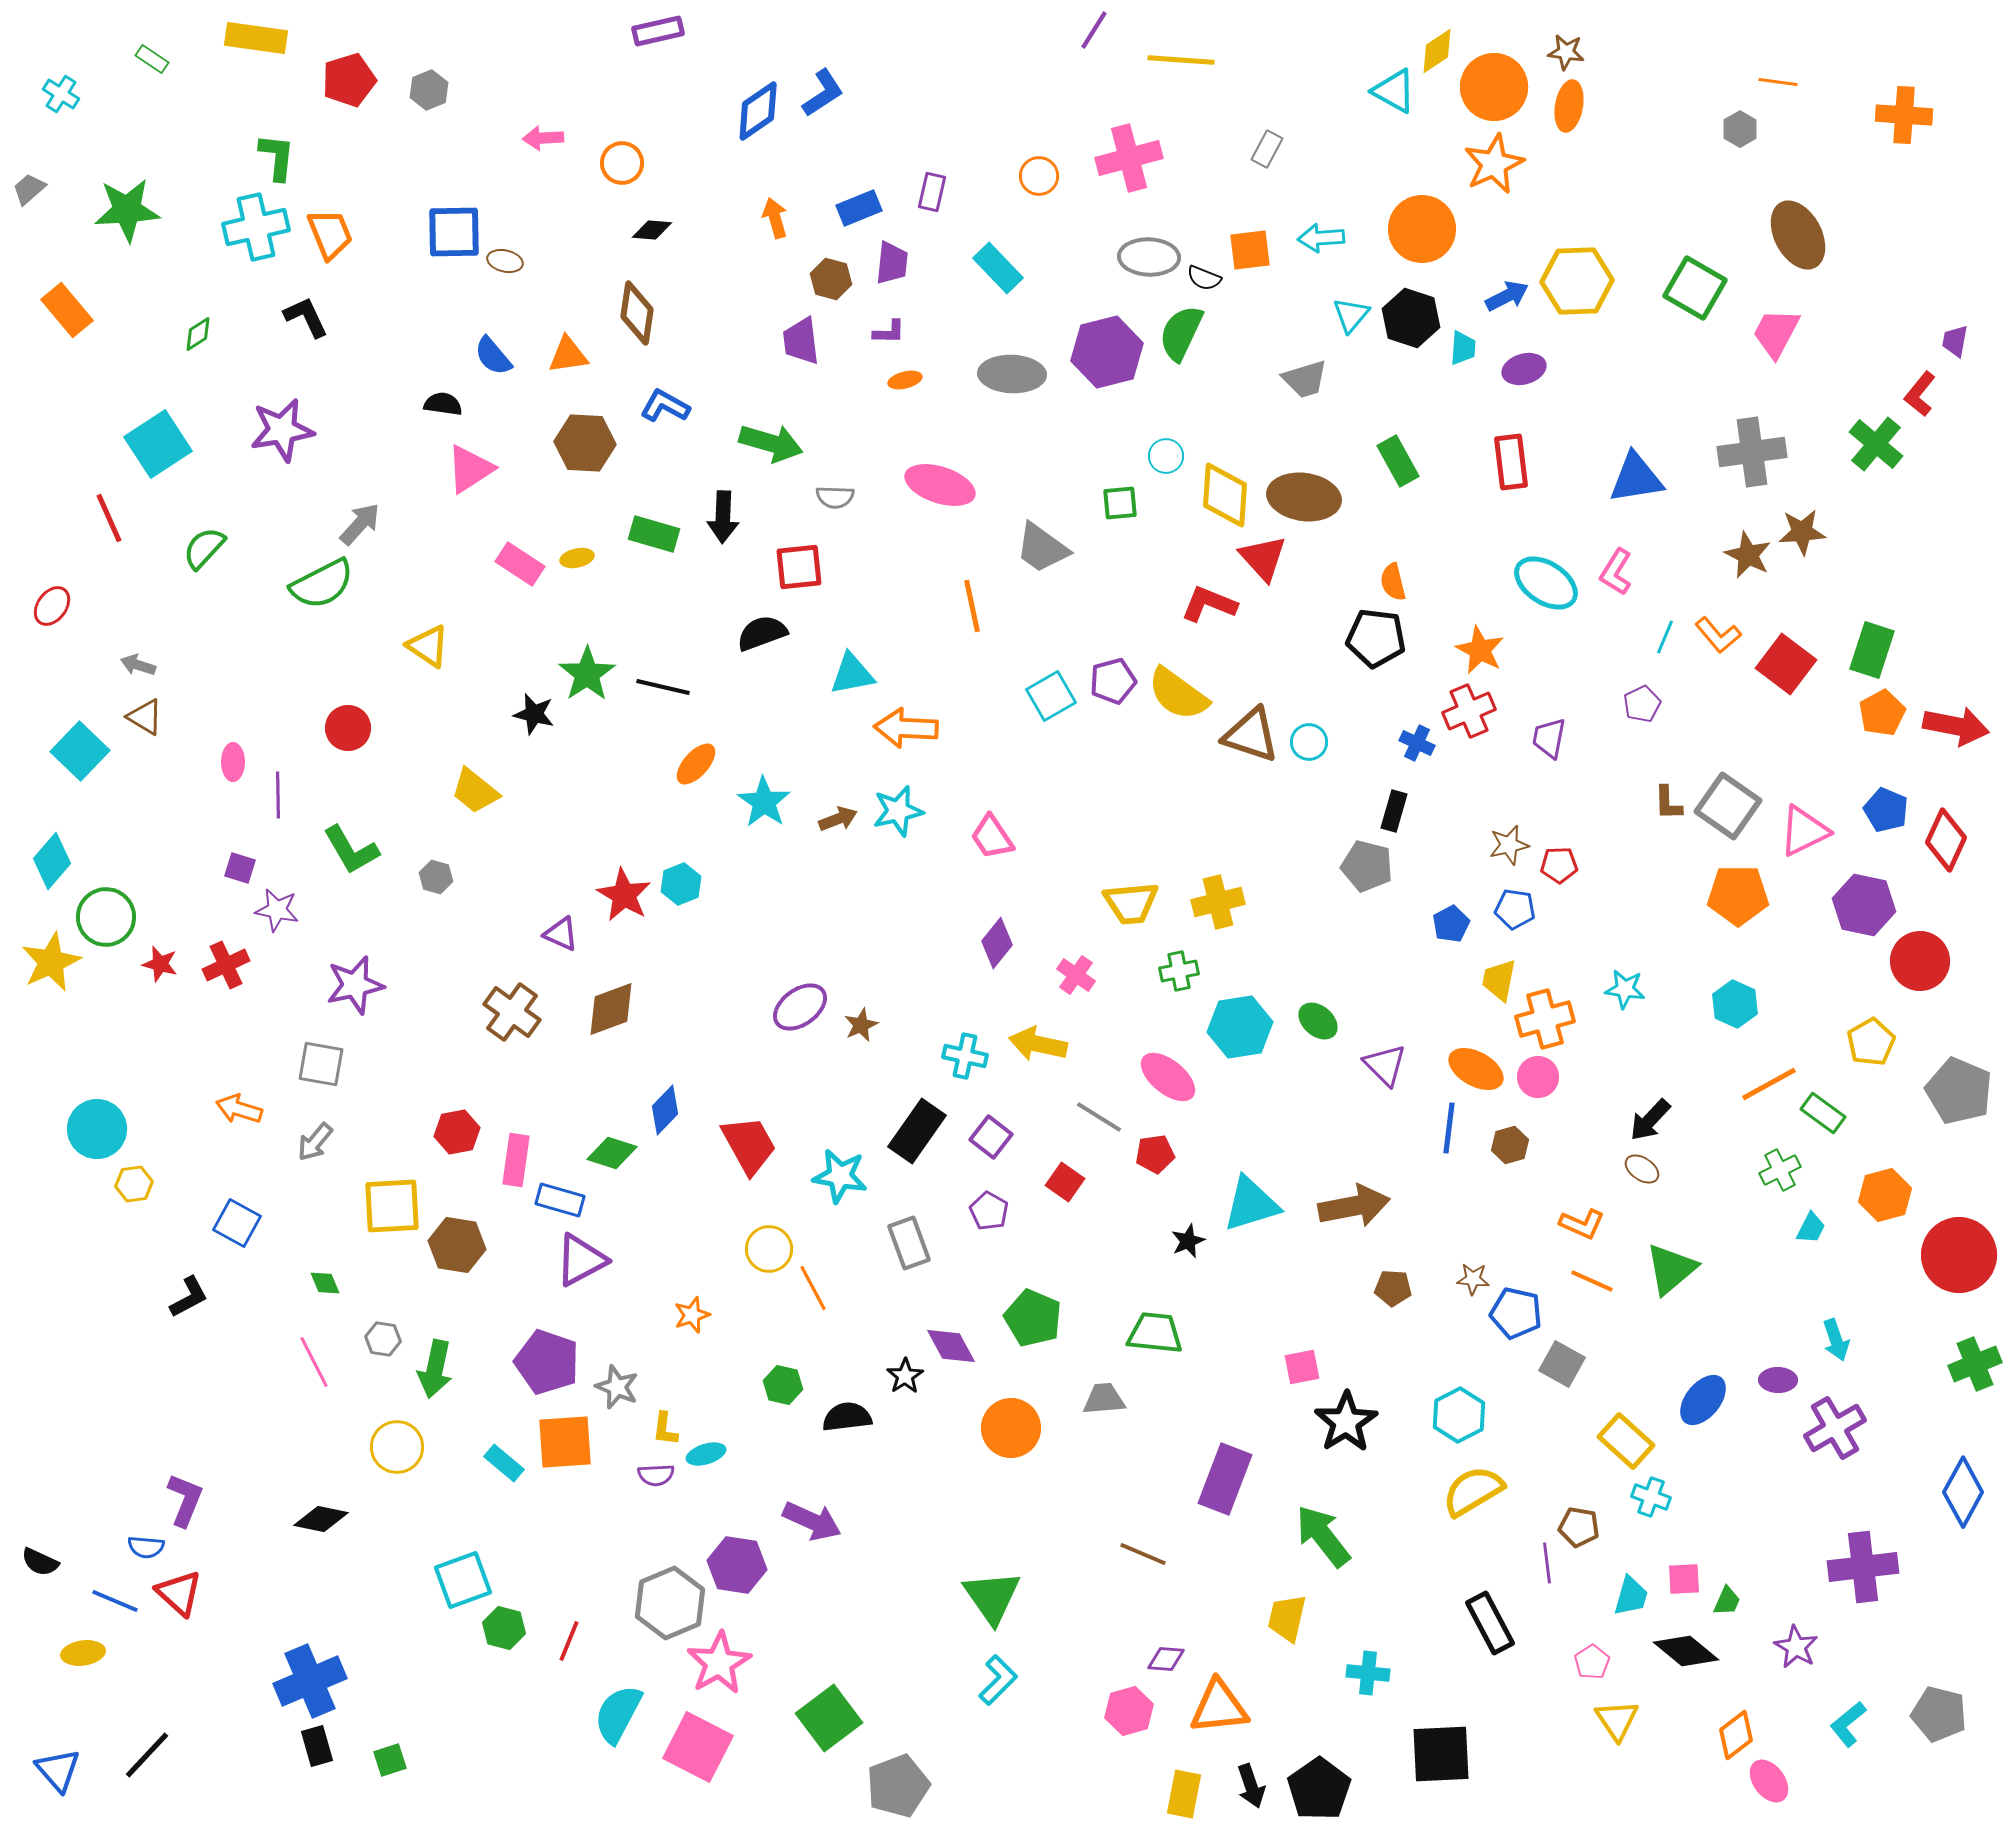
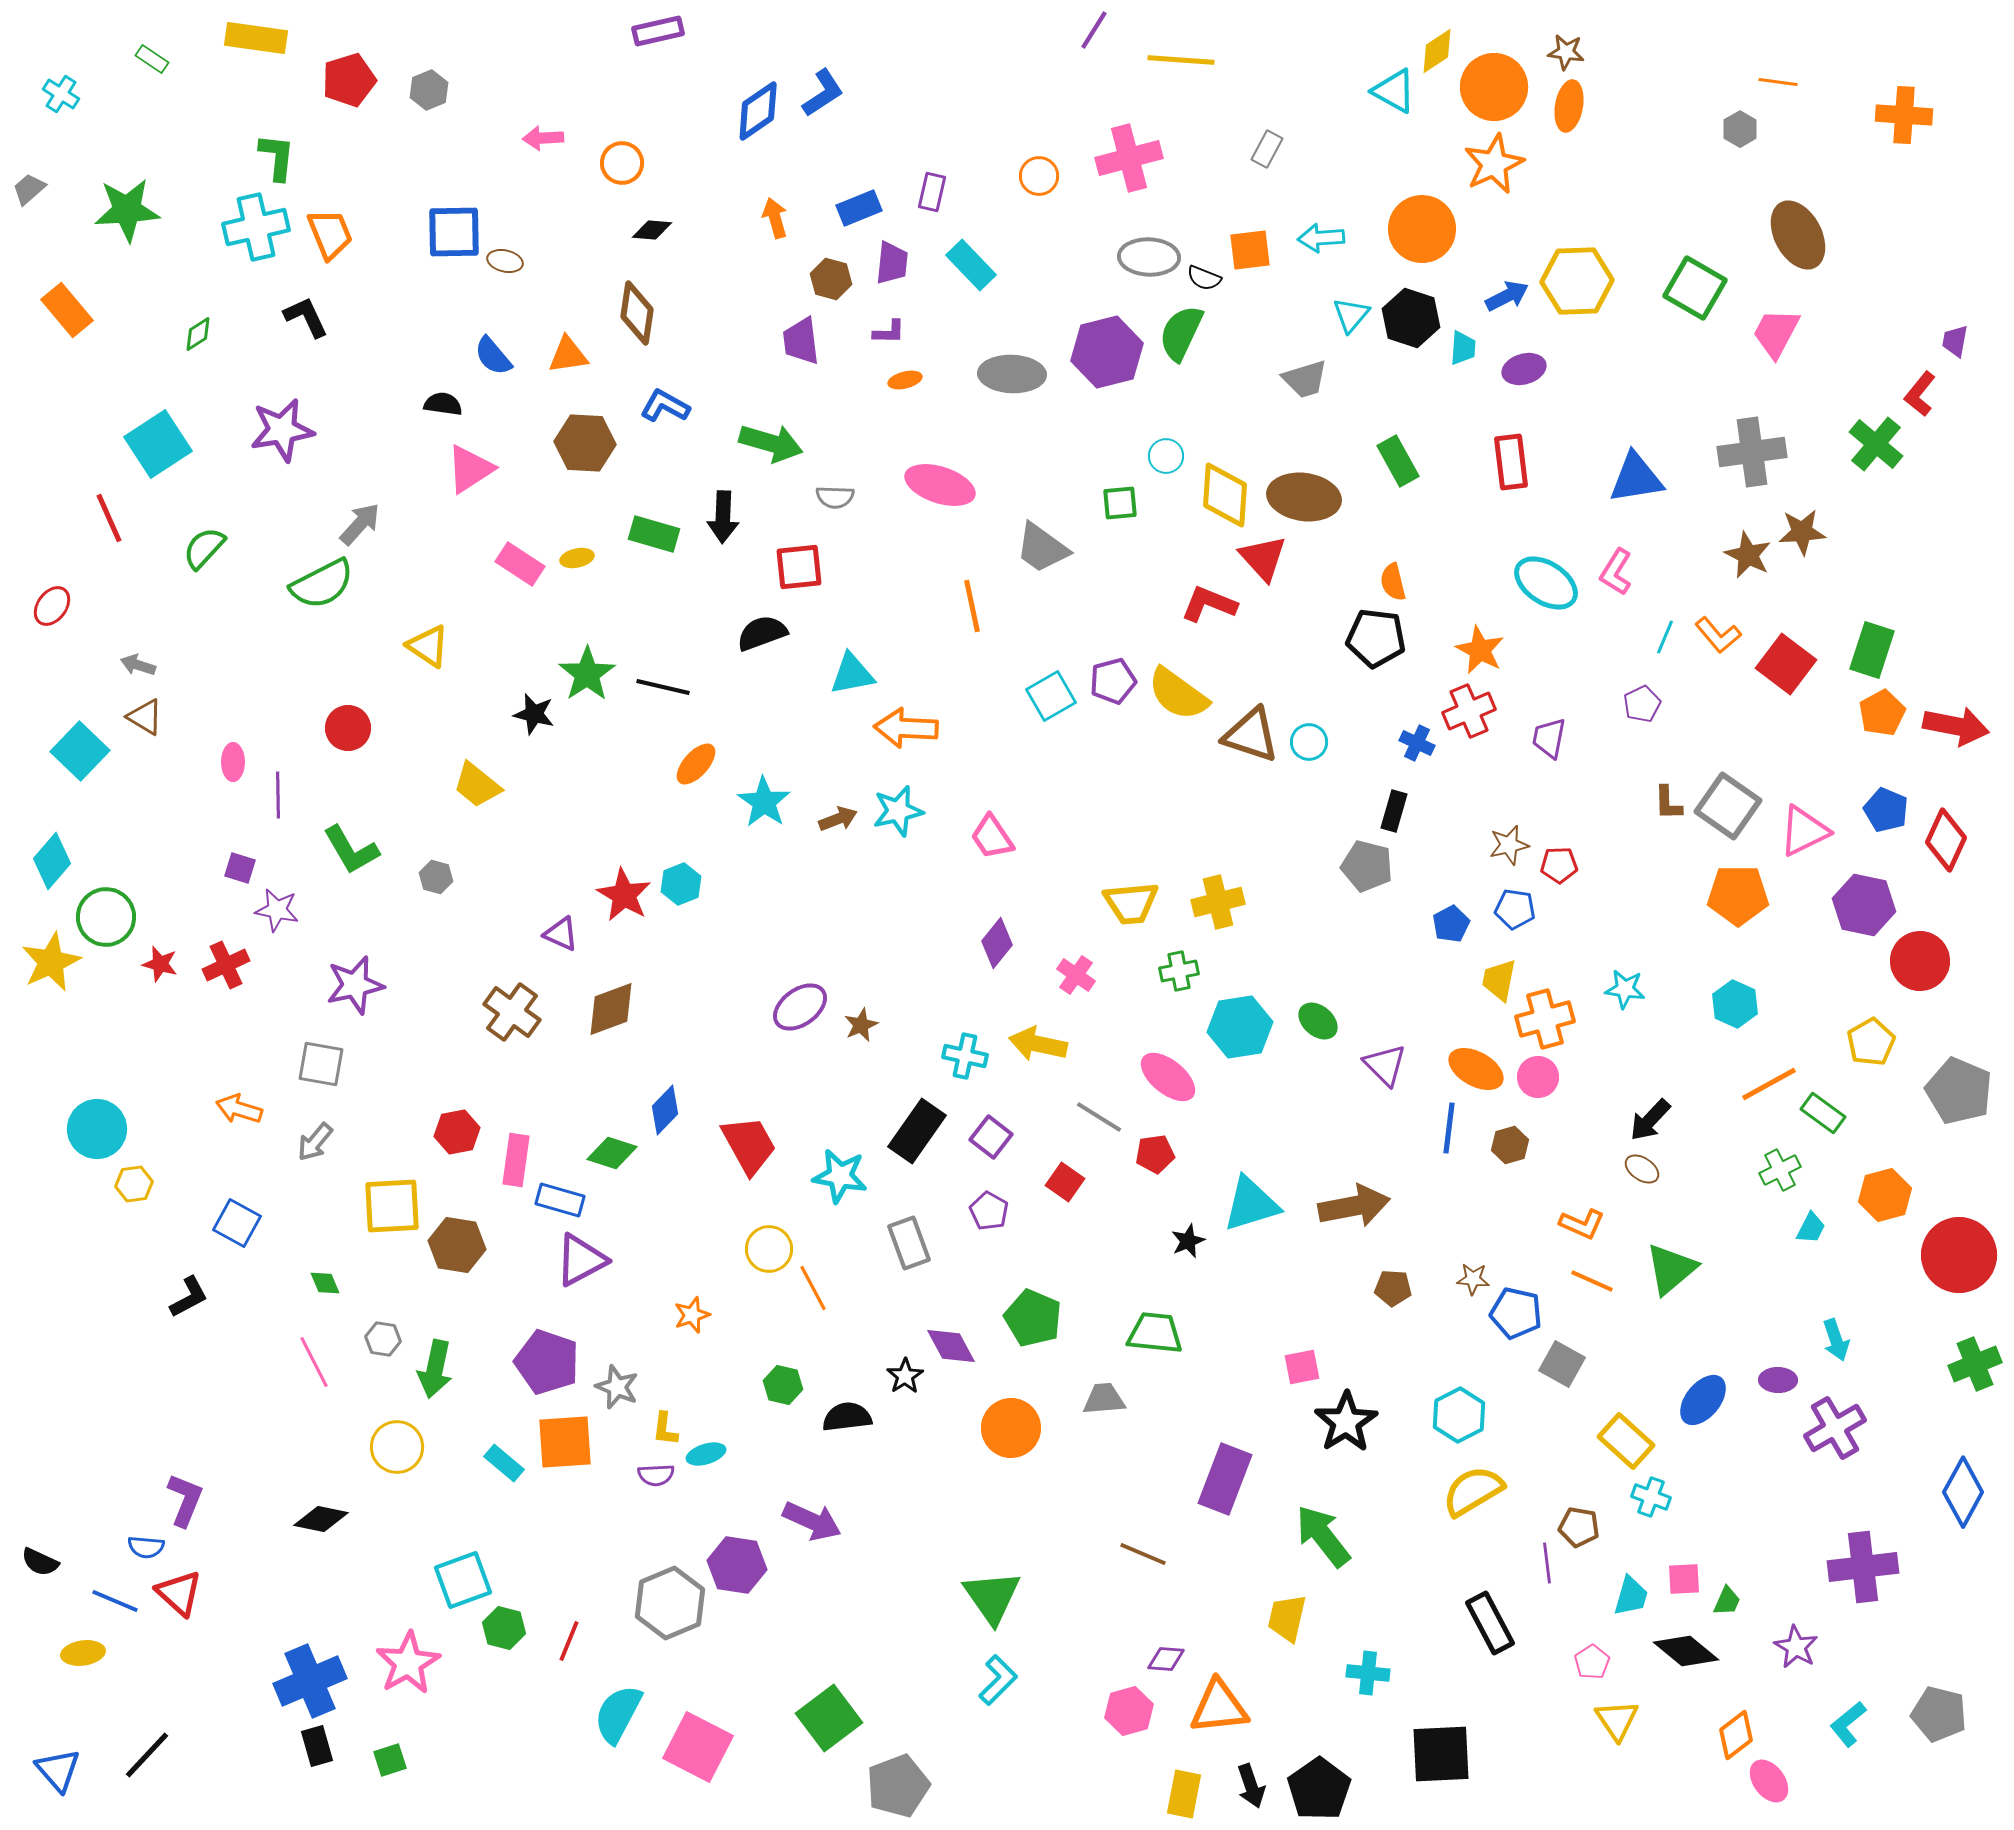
cyan rectangle at (998, 268): moved 27 px left, 3 px up
yellow trapezoid at (475, 791): moved 2 px right, 6 px up
pink star at (719, 1663): moved 311 px left
